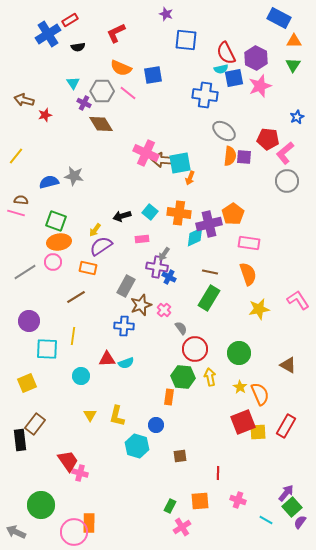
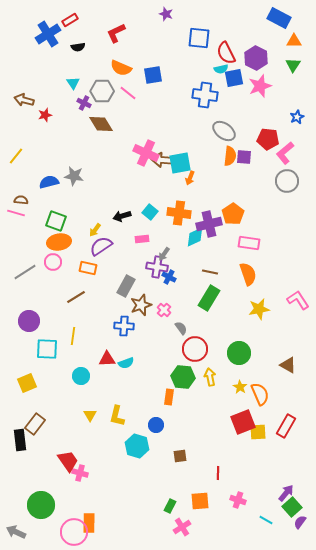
blue square at (186, 40): moved 13 px right, 2 px up
